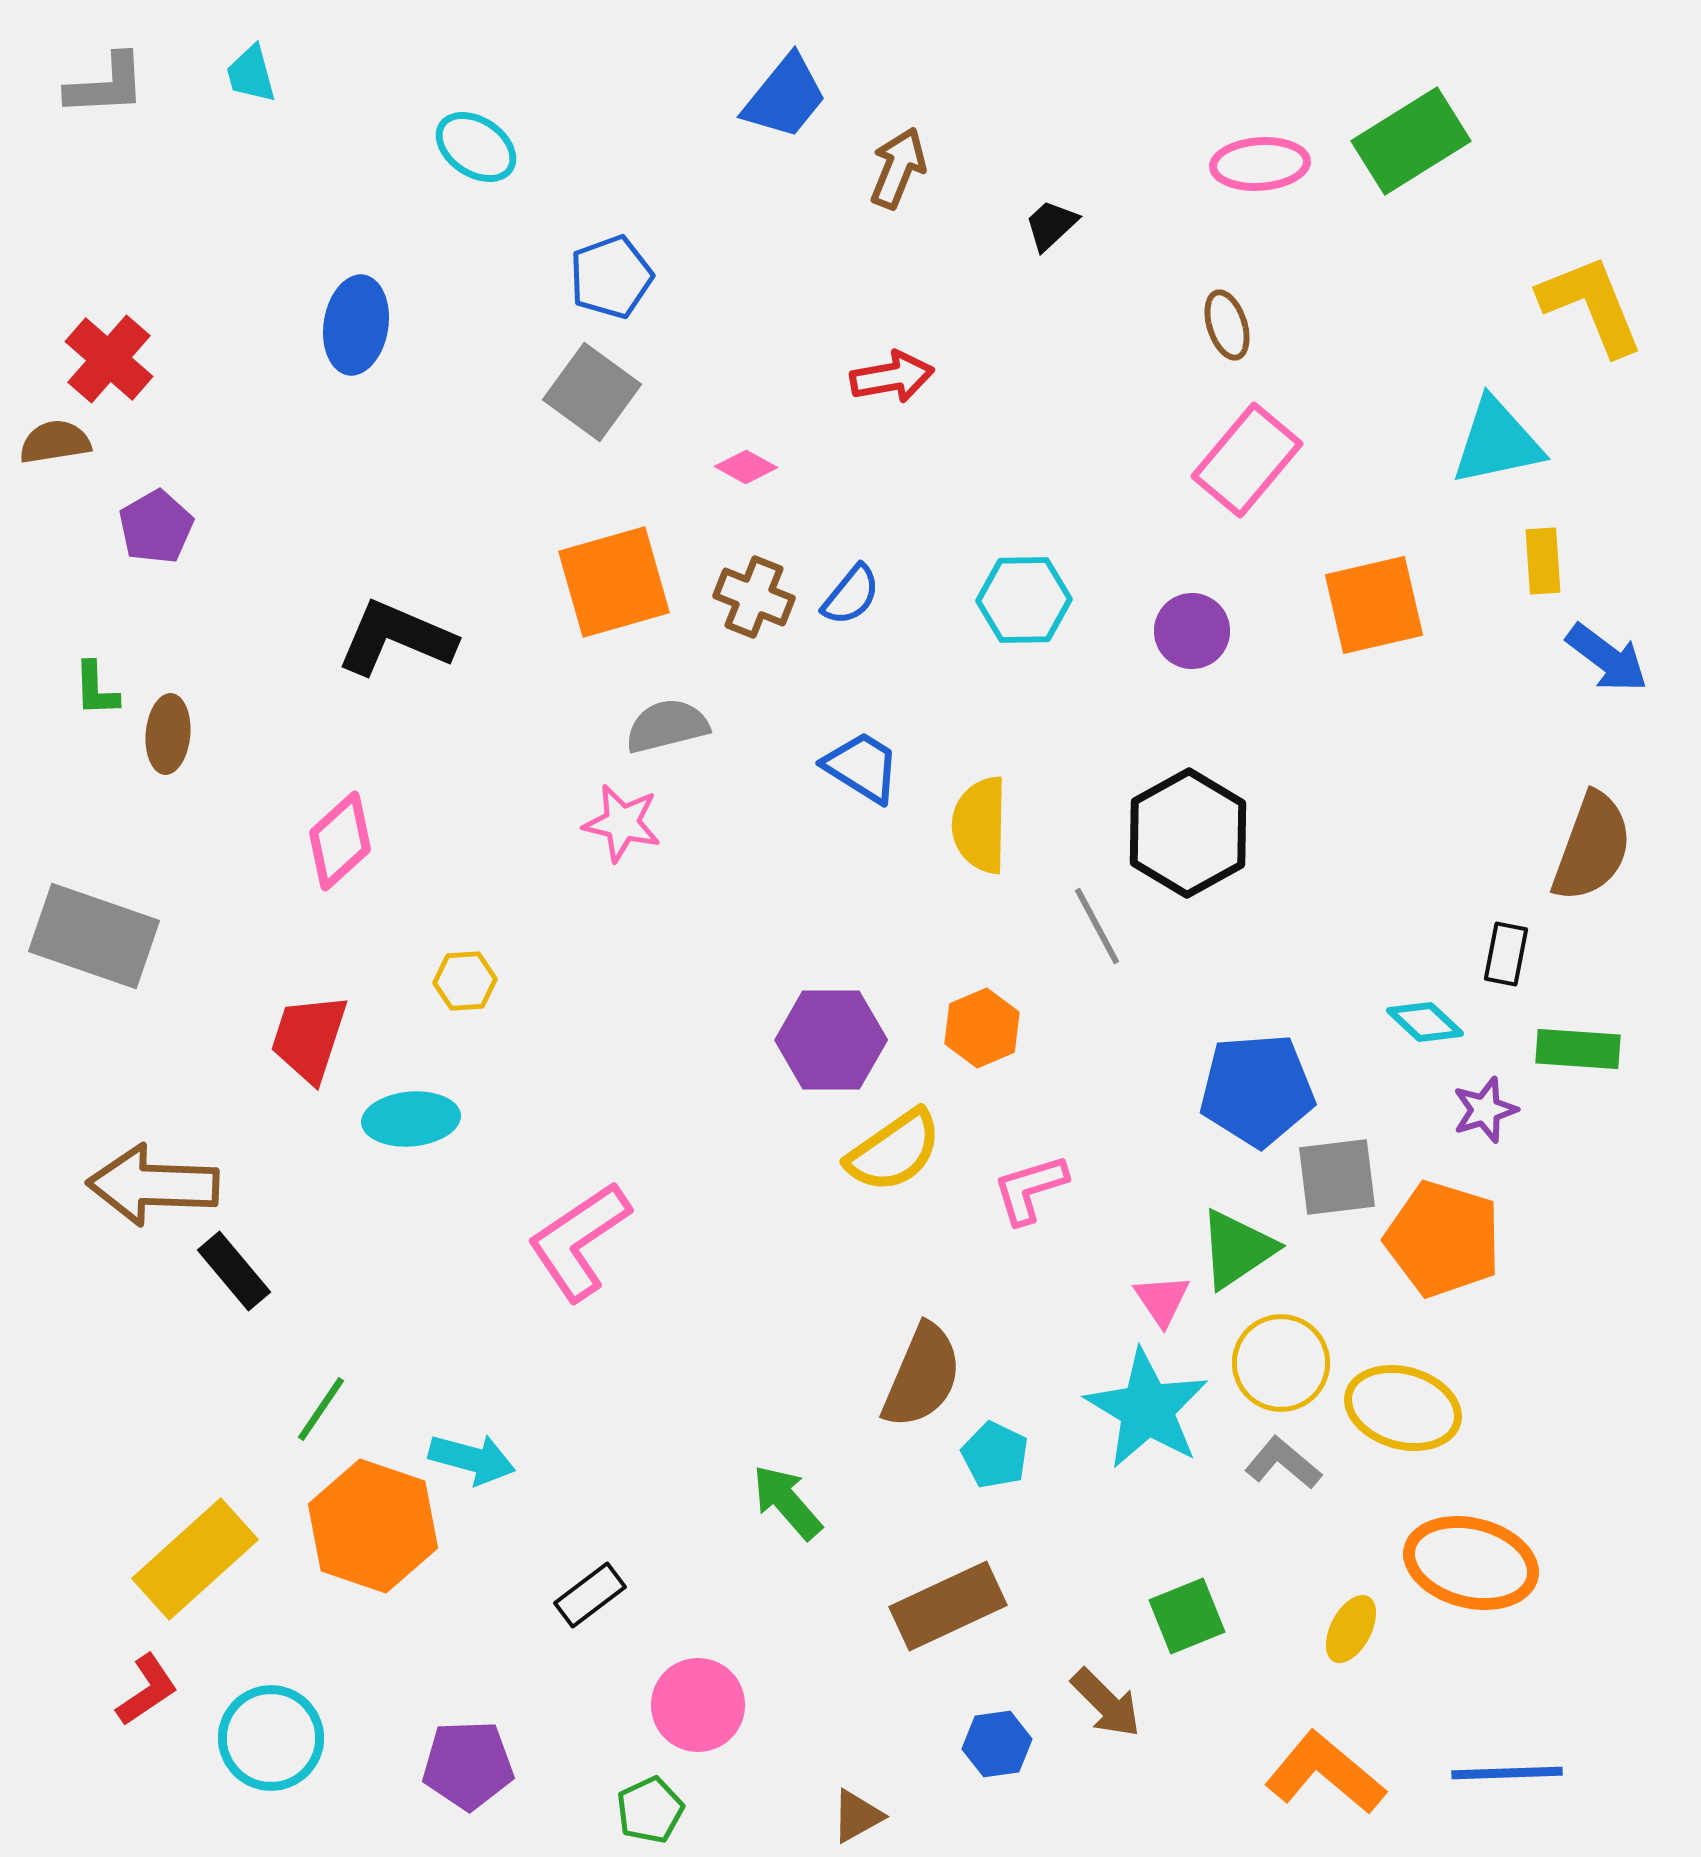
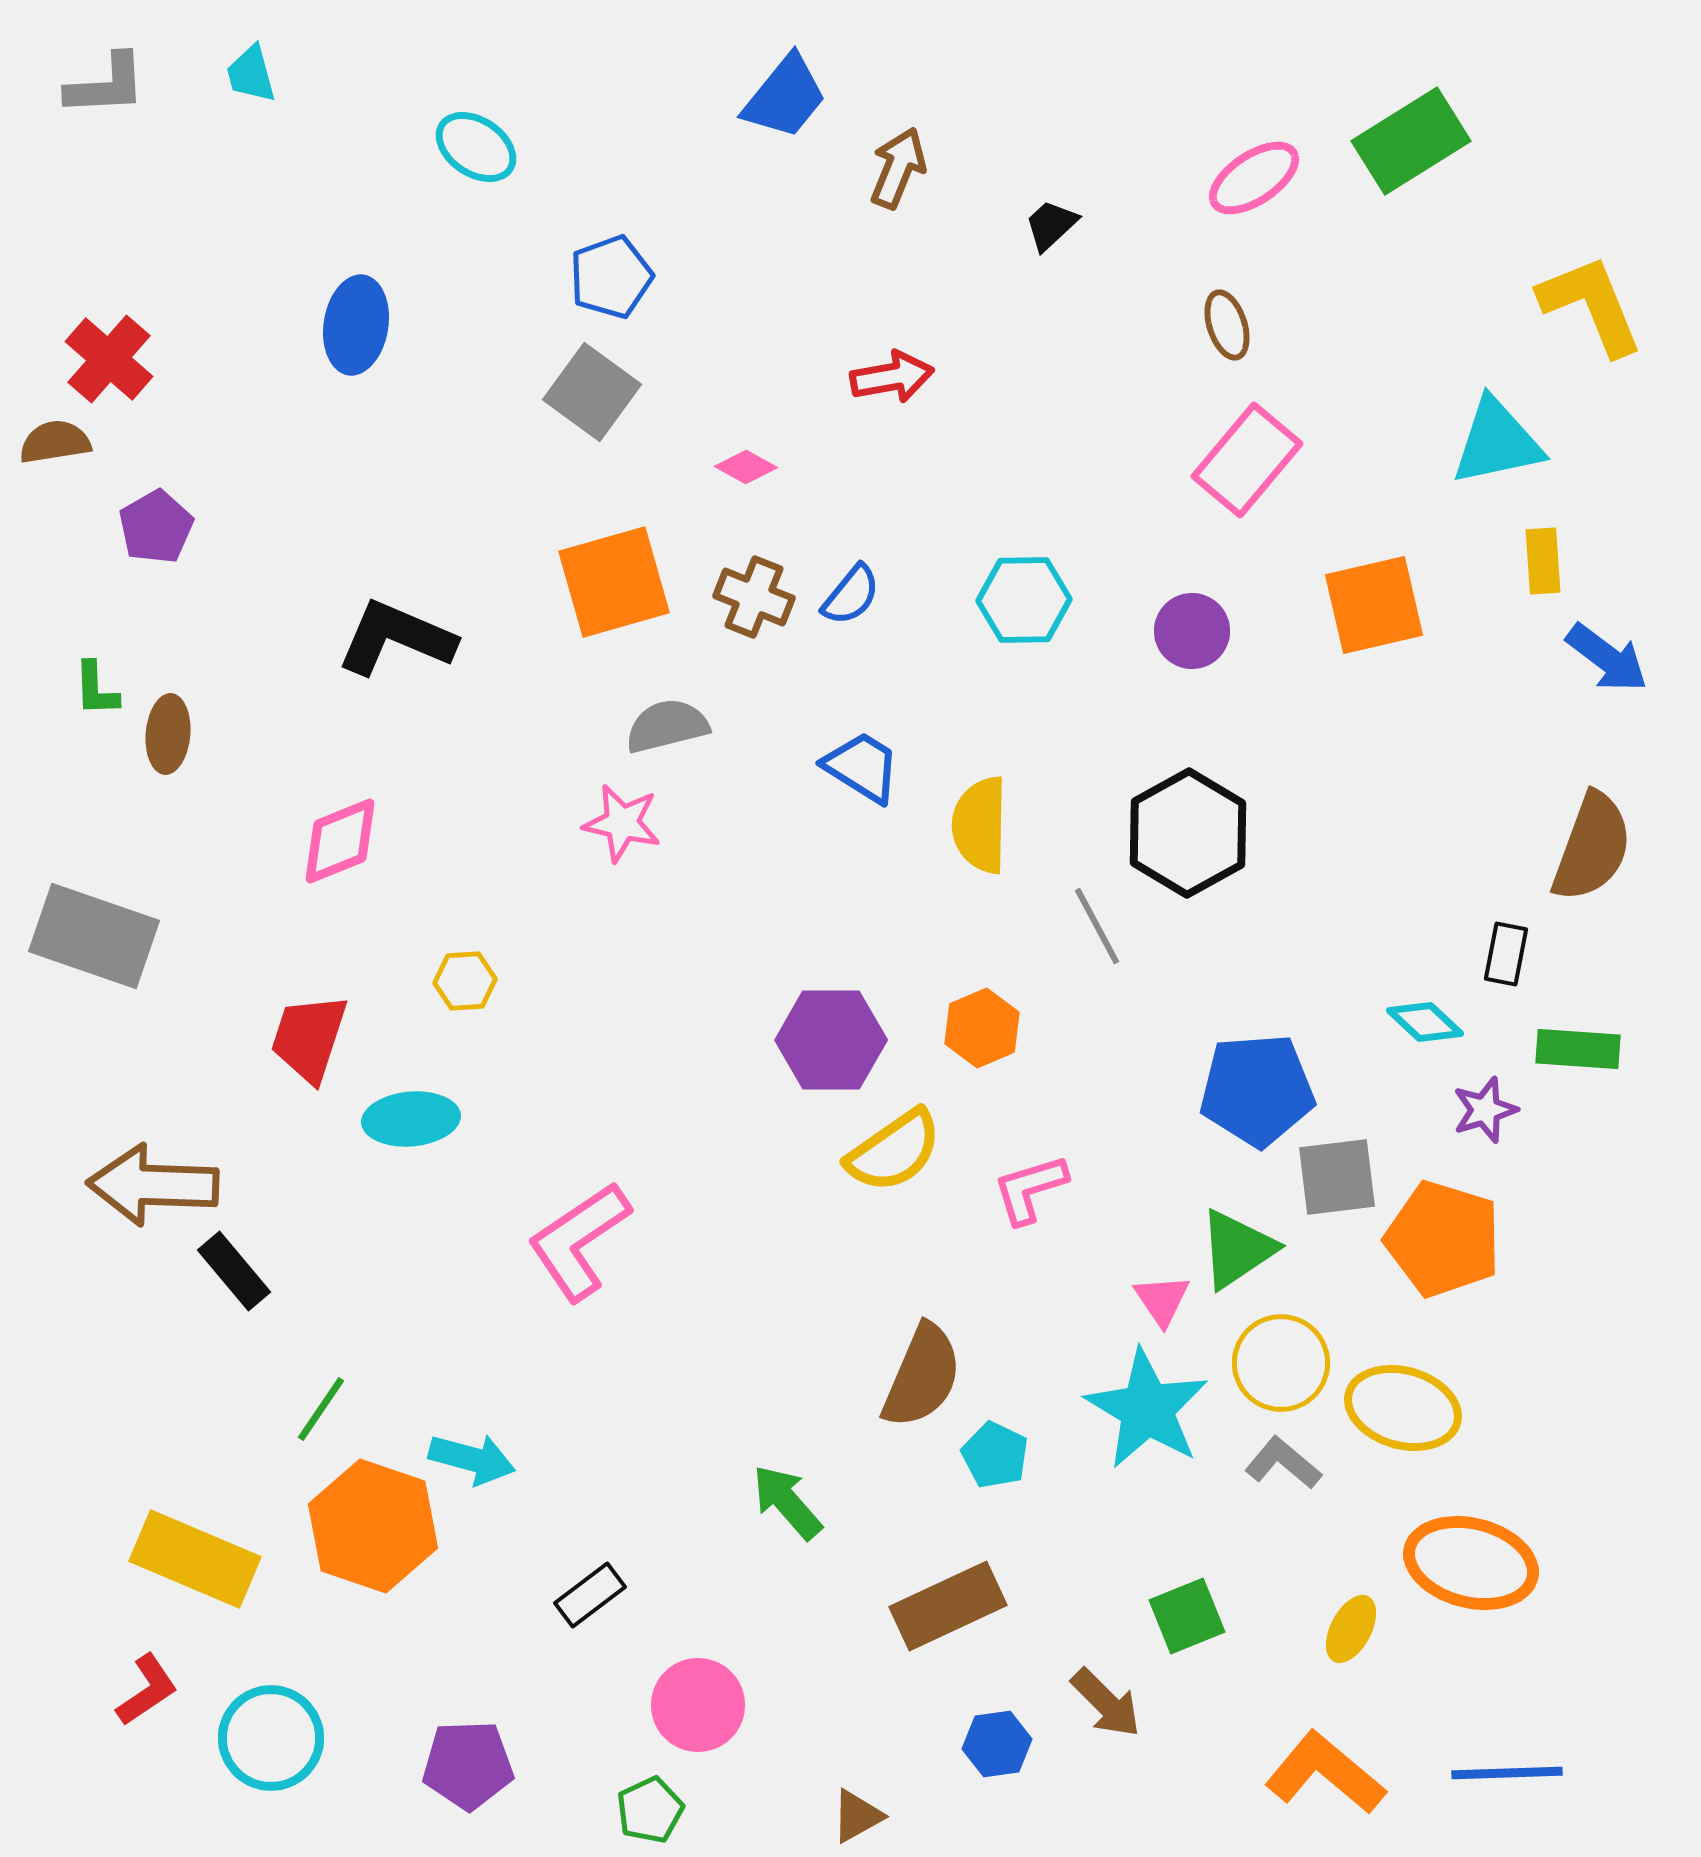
pink ellipse at (1260, 164): moved 6 px left, 14 px down; rotated 30 degrees counterclockwise
pink diamond at (340, 841): rotated 20 degrees clockwise
yellow rectangle at (195, 1559): rotated 65 degrees clockwise
